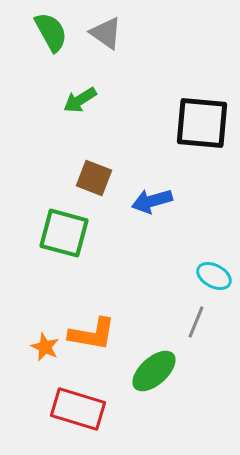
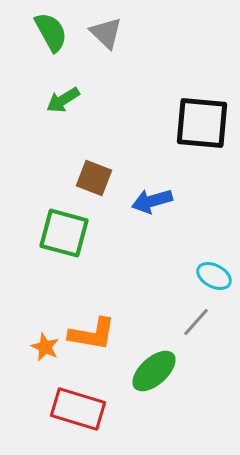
gray triangle: rotated 9 degrees clockwise
green arrow: moved 17 px left
gray line: rotated 20 degrees clockwise
